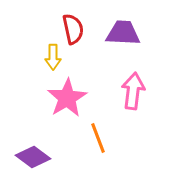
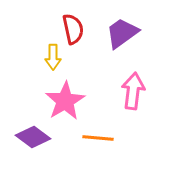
purple trapezoid: moved 1 px left; rotated 39 degrees counterclockwise
pink star: moved 2 px left, 3 px down
orange line: rotated 64 degrees counterclockwise
purple diamond: moved 20 px up
